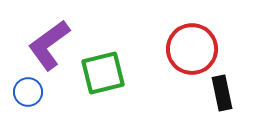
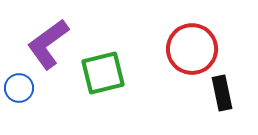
purple L-shape: moved 1 px left, 1 px up
blue circle: moved 9 px left, 4 px up
